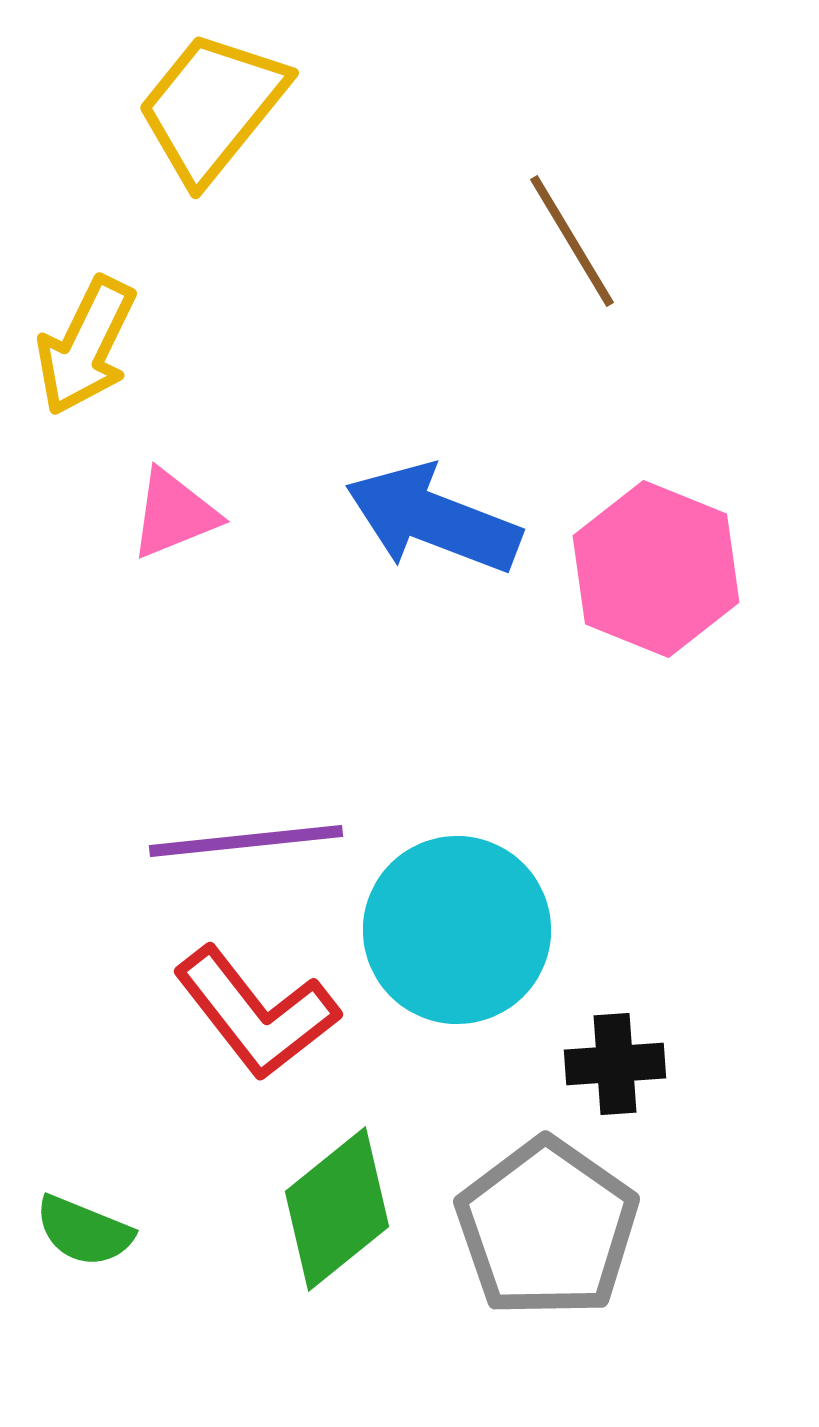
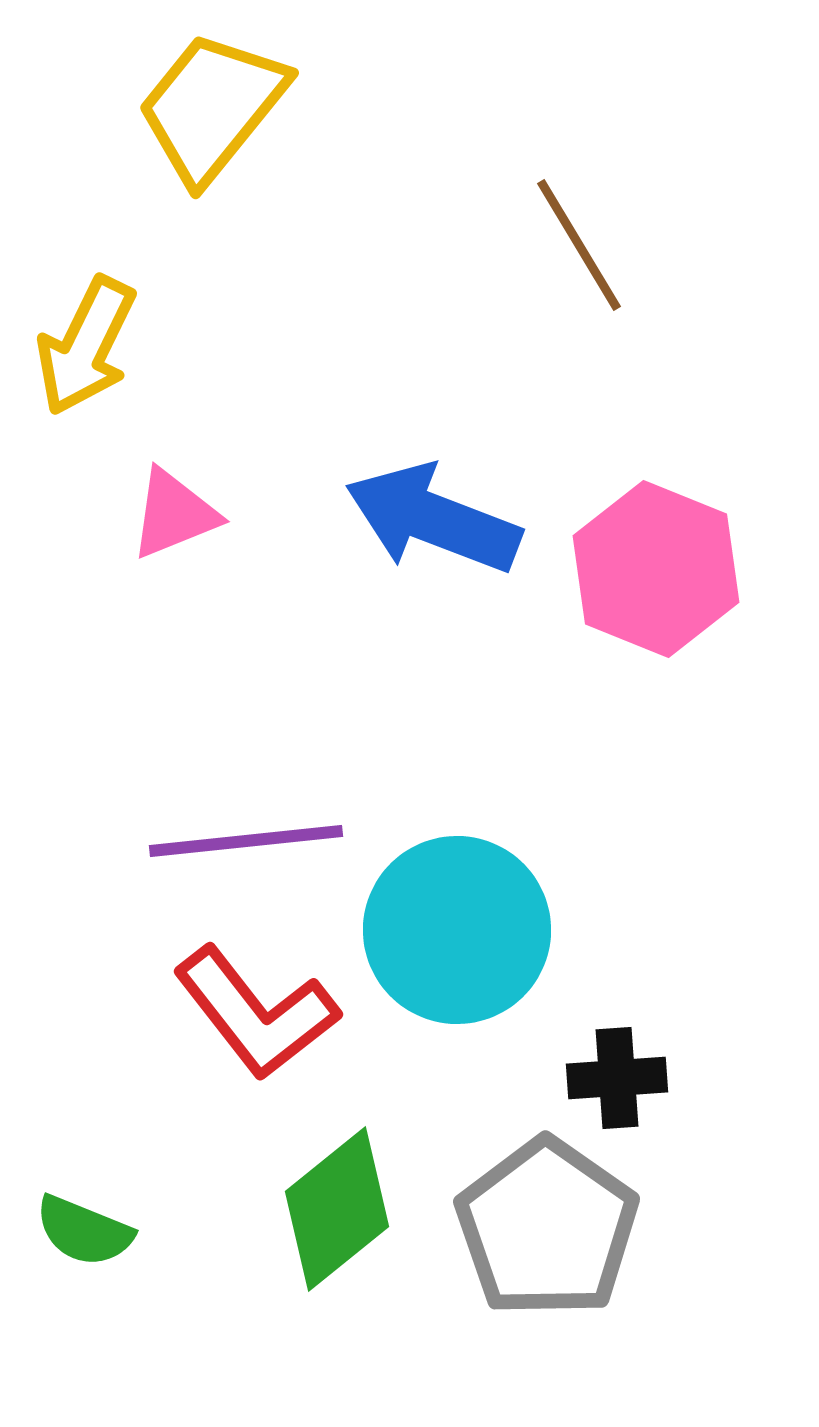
brown line: moved 7 px right, 4 px down
black cross: moved 2 px right, 14 px down
